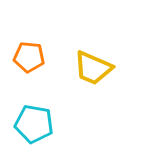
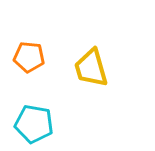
yellow trapezoid: moved 2 px left; rotated 51 degrees clockwise
